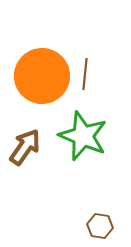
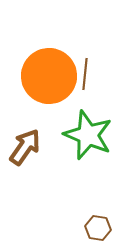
orange circle: moved 7 px right
green star: moved 5 px right, 1 px up
brown hexagon: moved 2 px left, 2 px down
